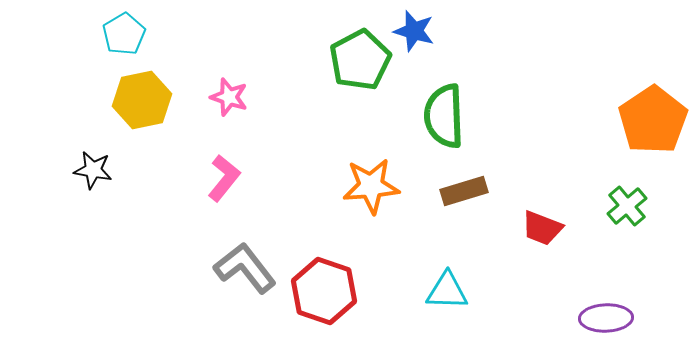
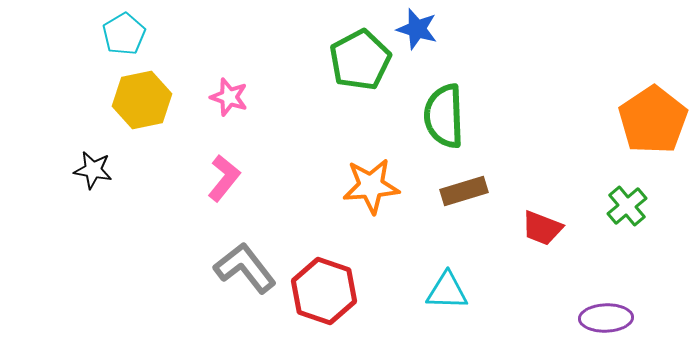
blue star: moved 3 px right, 2 px up
